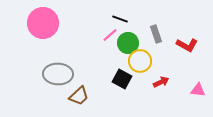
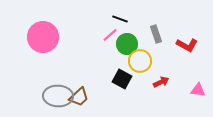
pink circle: moved 14 px down
green circle: moved 1 px left, 1 px down
gray ellipse: moved 22 px down
brown trapezoid: moved 1 px down
